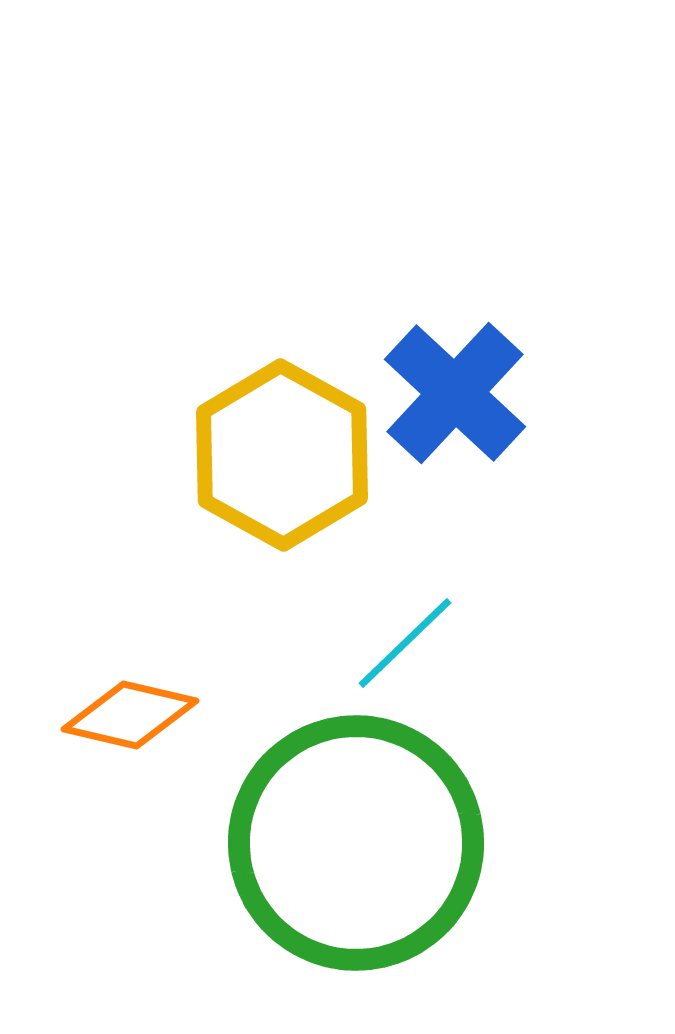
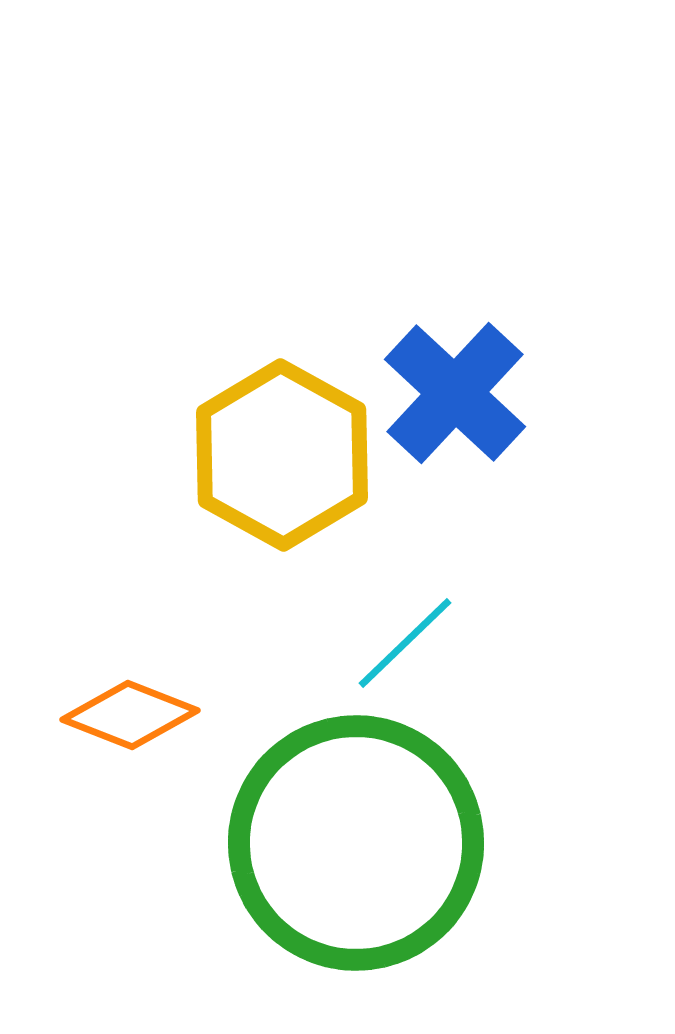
orange diamond: rotated 8 degrees clockwise
